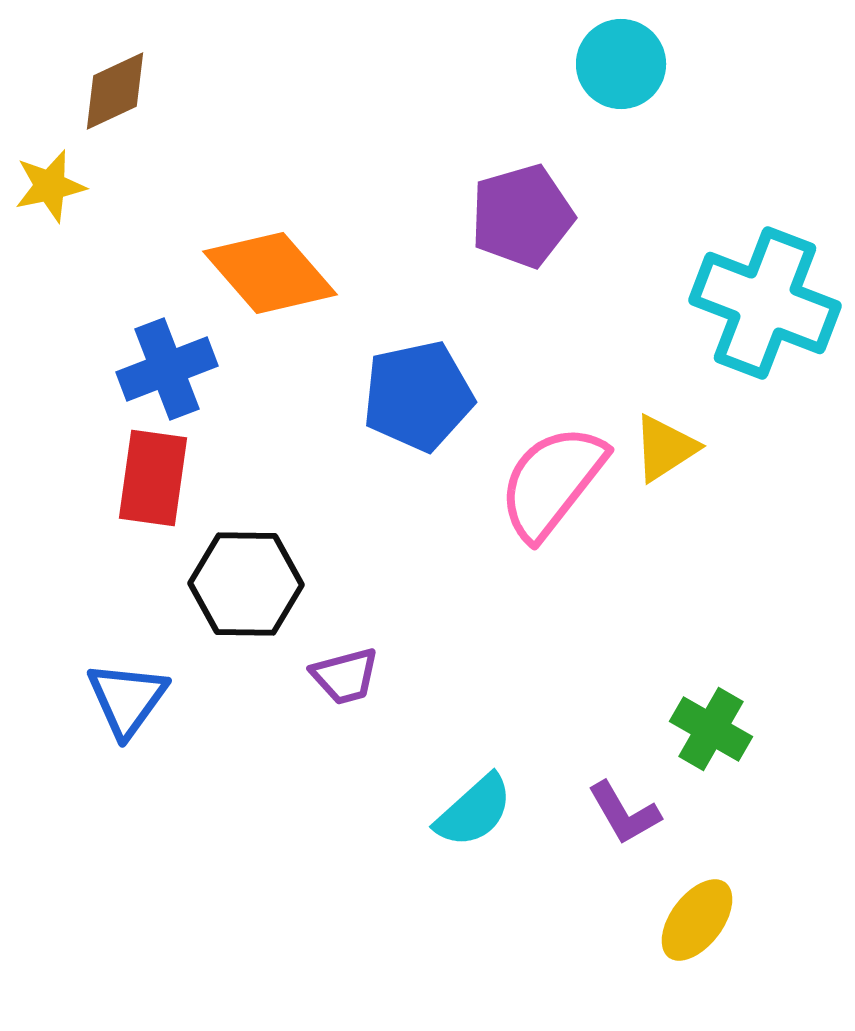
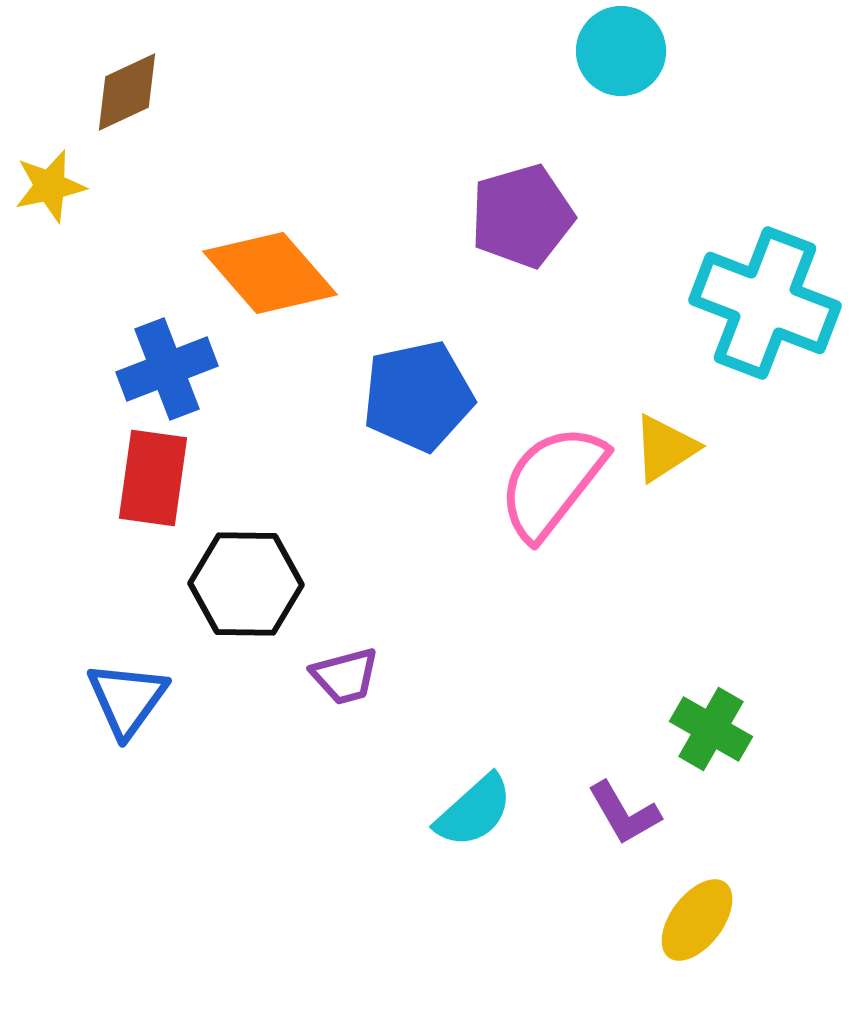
cyan circle: moved 13 px up
brown diamond: moved 12 px right, 1 px down
